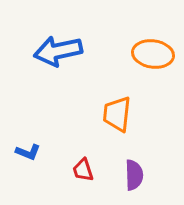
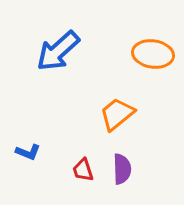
blue arrow: rotated 30 degrees counterclockwise
orange trapezoid: rotated 45 degrees clockwise
purple semicircle: moved 12 px left, 6 px up
